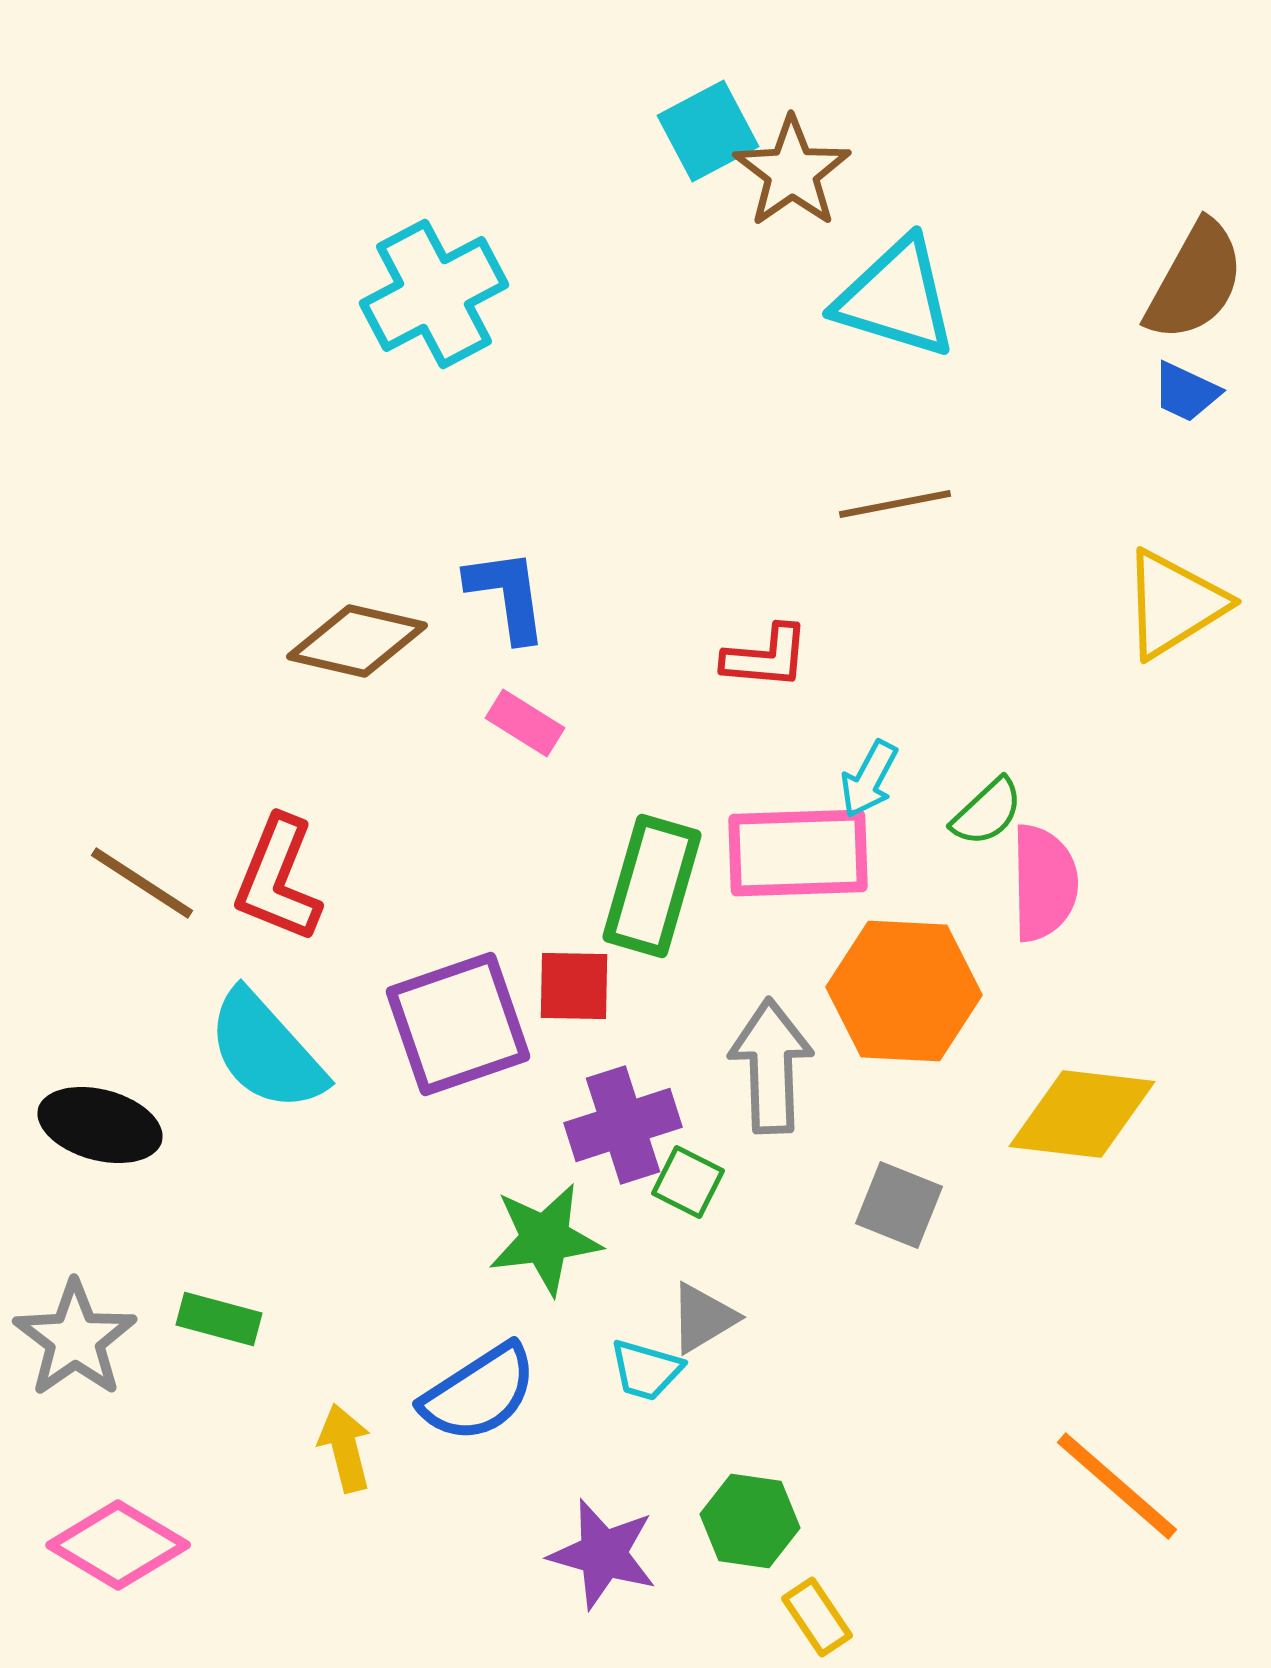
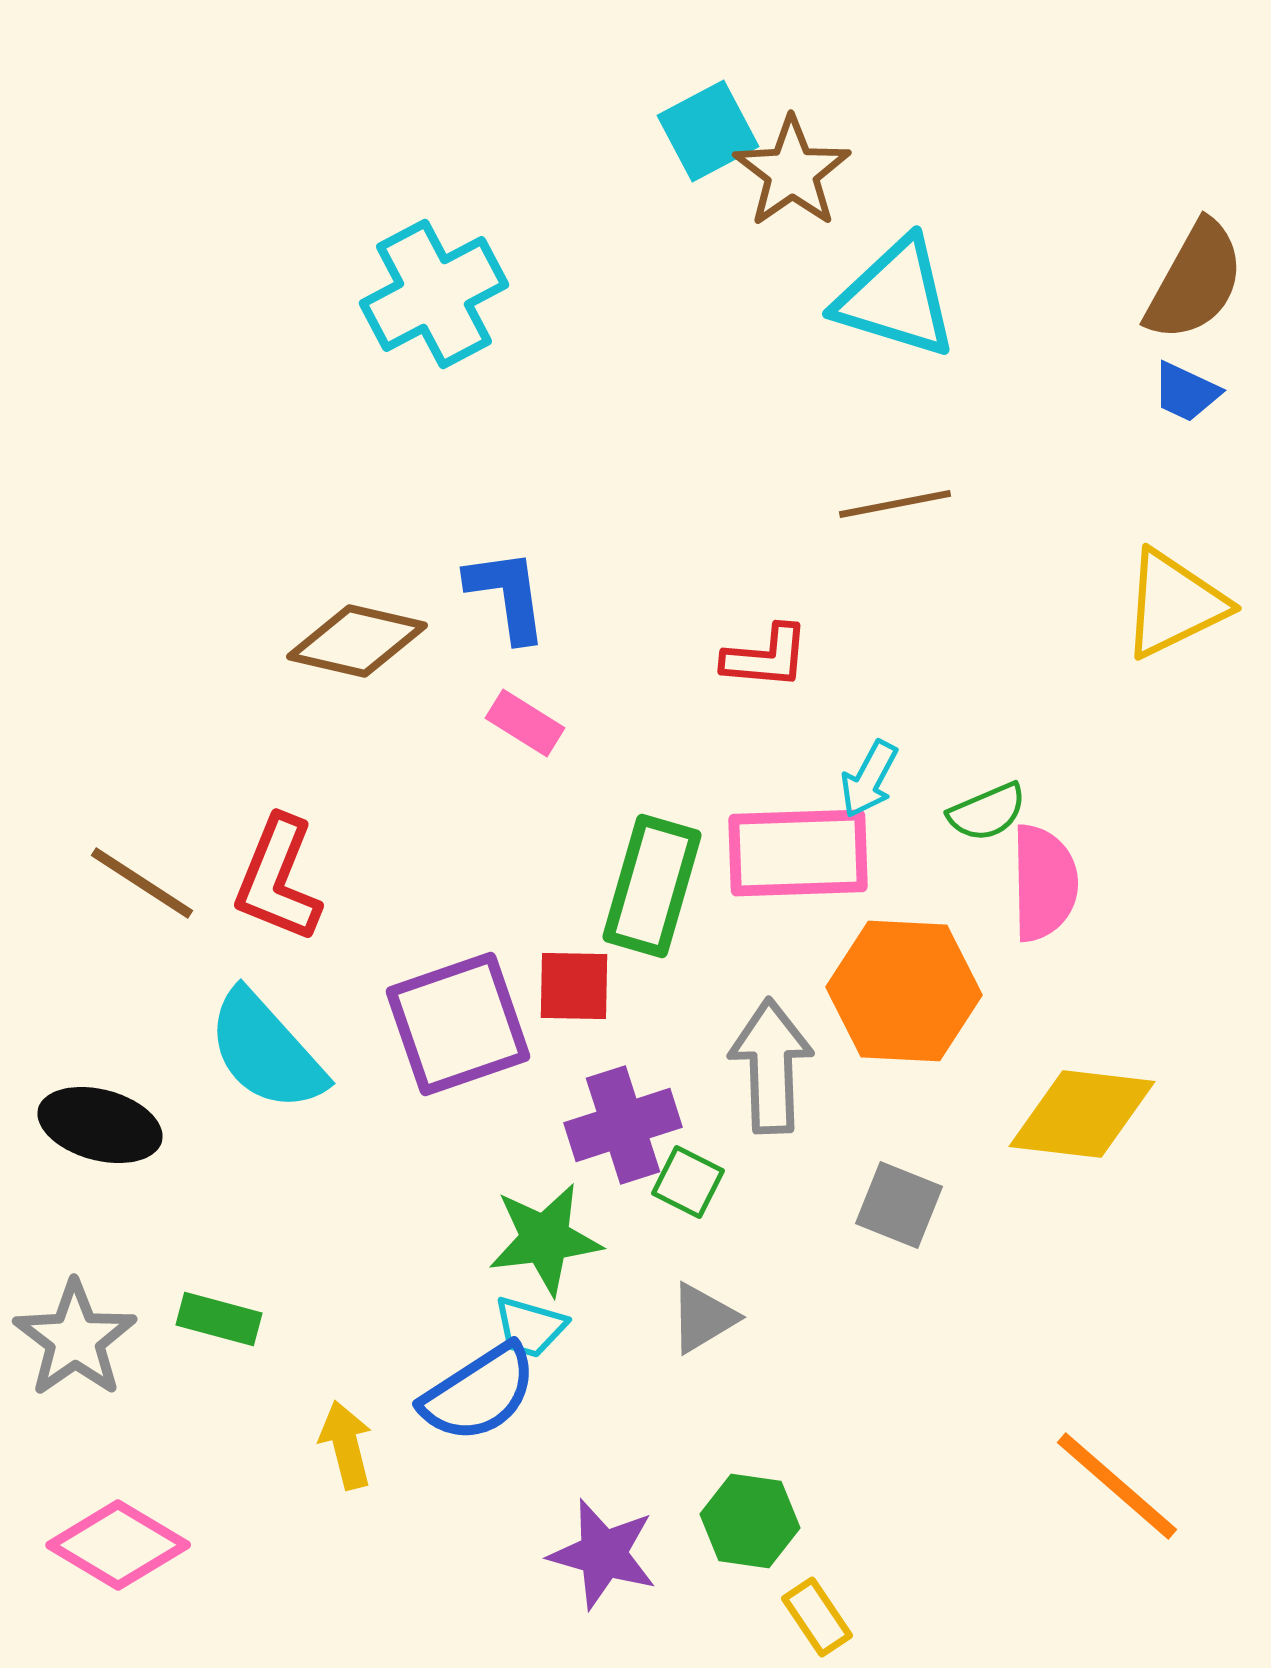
yellow triangle at (1174, 604): rotated 6 degrees clockwise
green semicircle at (987, 812): rotated 20 degrees clockwise
cyan trapezoid at (646, 1370): moved 116 px left, 43 px up
yellow arrow at (345, 1448): moved 1 px right, 3 px up
